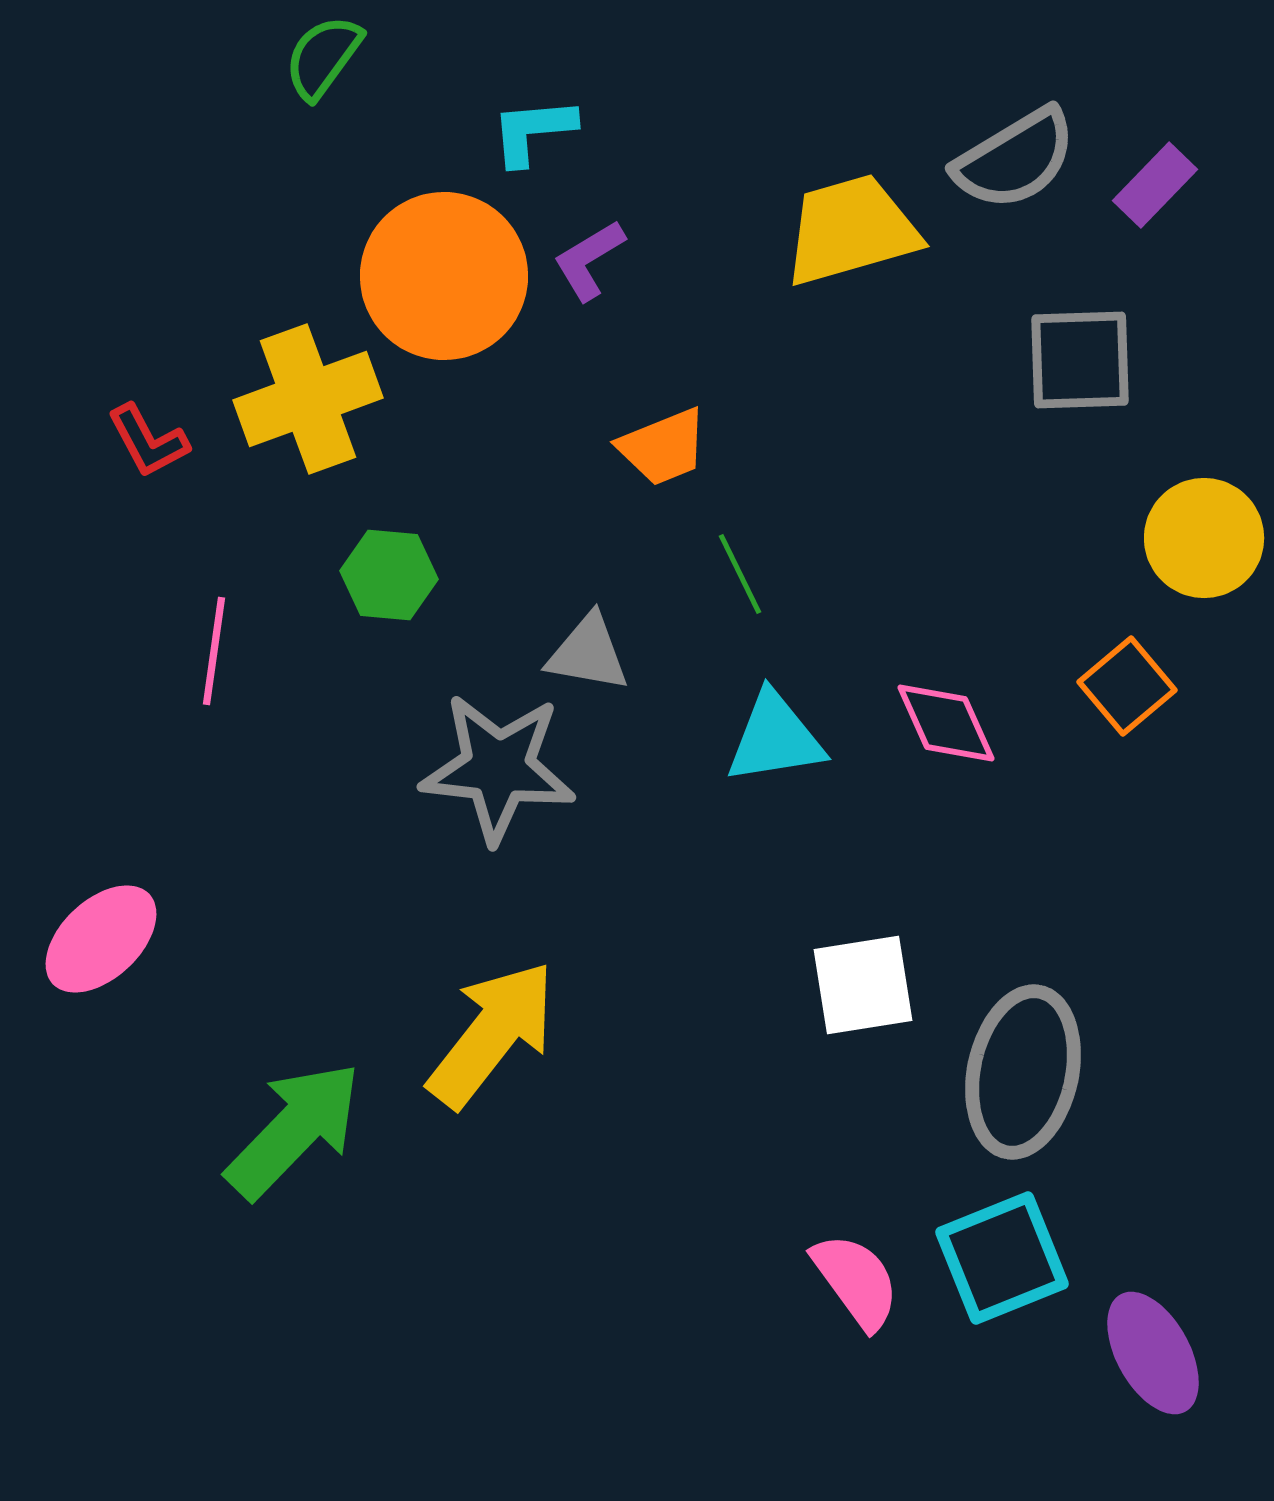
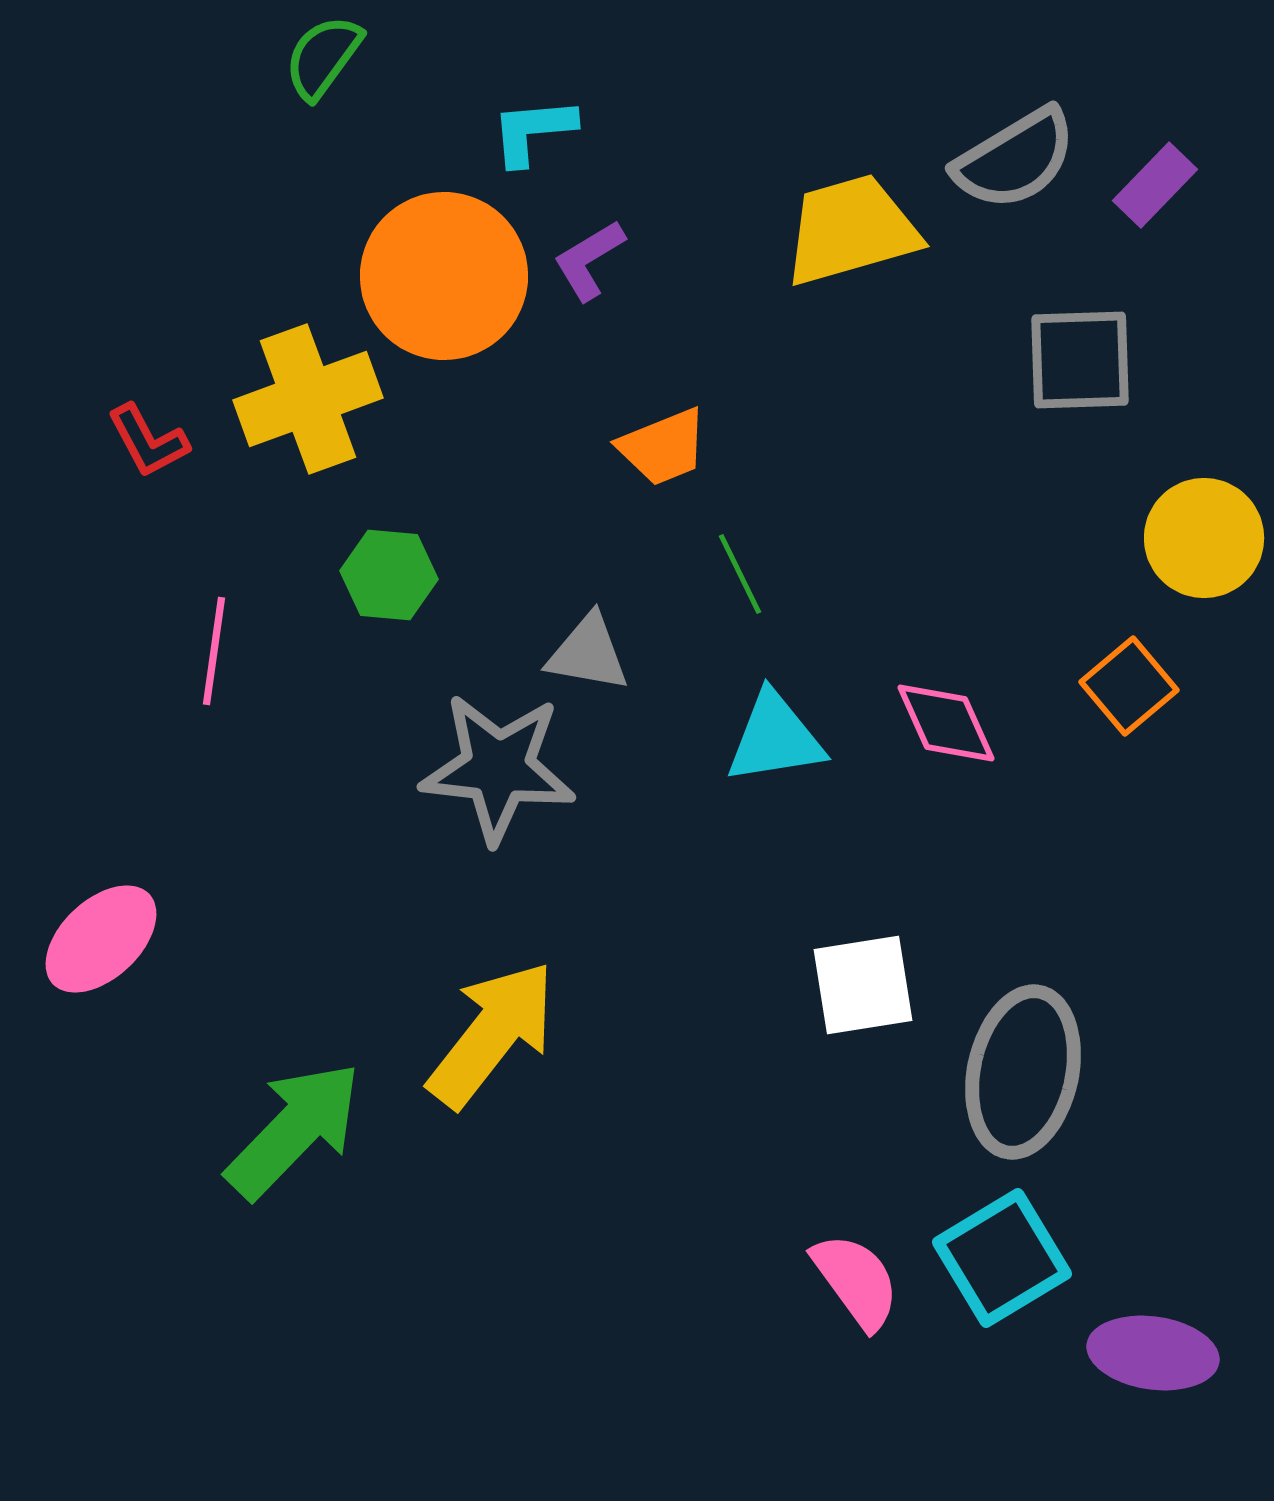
orange square: moved 2 px right
cyan square: rotated 9 degrees counterclockwise
purple ellipse: rotated 53 degrees counterclockwise
